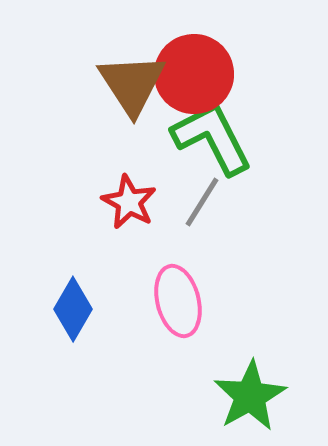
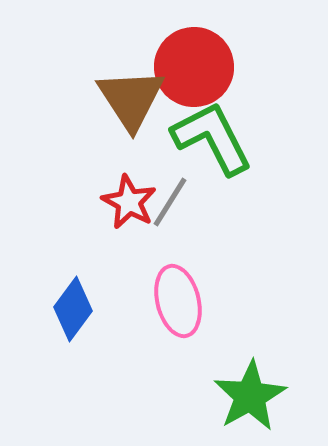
red circle: moved 7 px up
brown triangle: moved 1 px left, 15 px down
gray line: moved 32 px left
blue diamond: rotated 6 degrees clockwise
